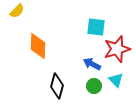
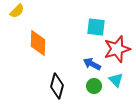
orange diamond: moved 3 px up
